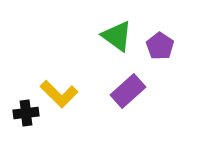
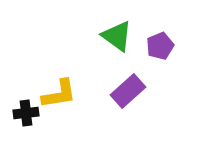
purple pentagon: rotated 16 degrees clockwise
yellow L-shape: rotated 54 degrees counterclockwise
